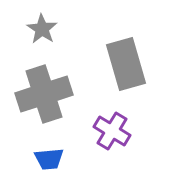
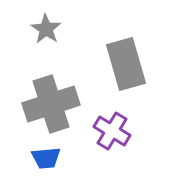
gray star: moved 4 px right
gray cross: moved 7 px right, 10 px down
blue trapezoid: moved 3 px left, 1 px up
